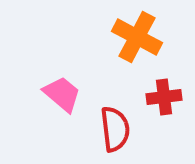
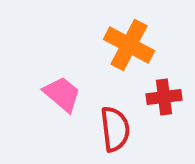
orange cross: moved 8 px left, 8 px down
